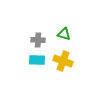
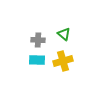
green triangle: rotated 24 degrees clockwise
yellow cross: rotated 36 degrees counterclockwise
